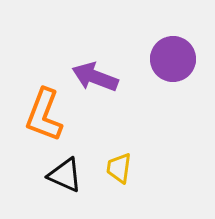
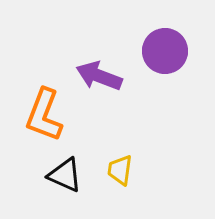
purple circle: moved 8 px left, 8 px up
purple arrow: moved 4 px right, 1 px up
yellow trapezoid: moved 1 px right, 2 px down
